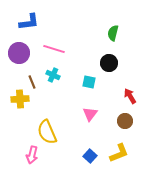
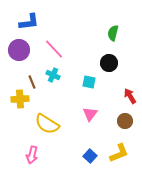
pink line: rotated 30 degrees clockwise
purple circle: moved 3 px up
yellow semicircle: moved 8 px up; rotated 35 degrees counterclockwise
